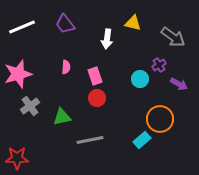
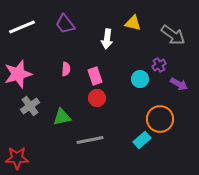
gray arrow: moved 2 px up
pink semicircle: moved 2 px down
